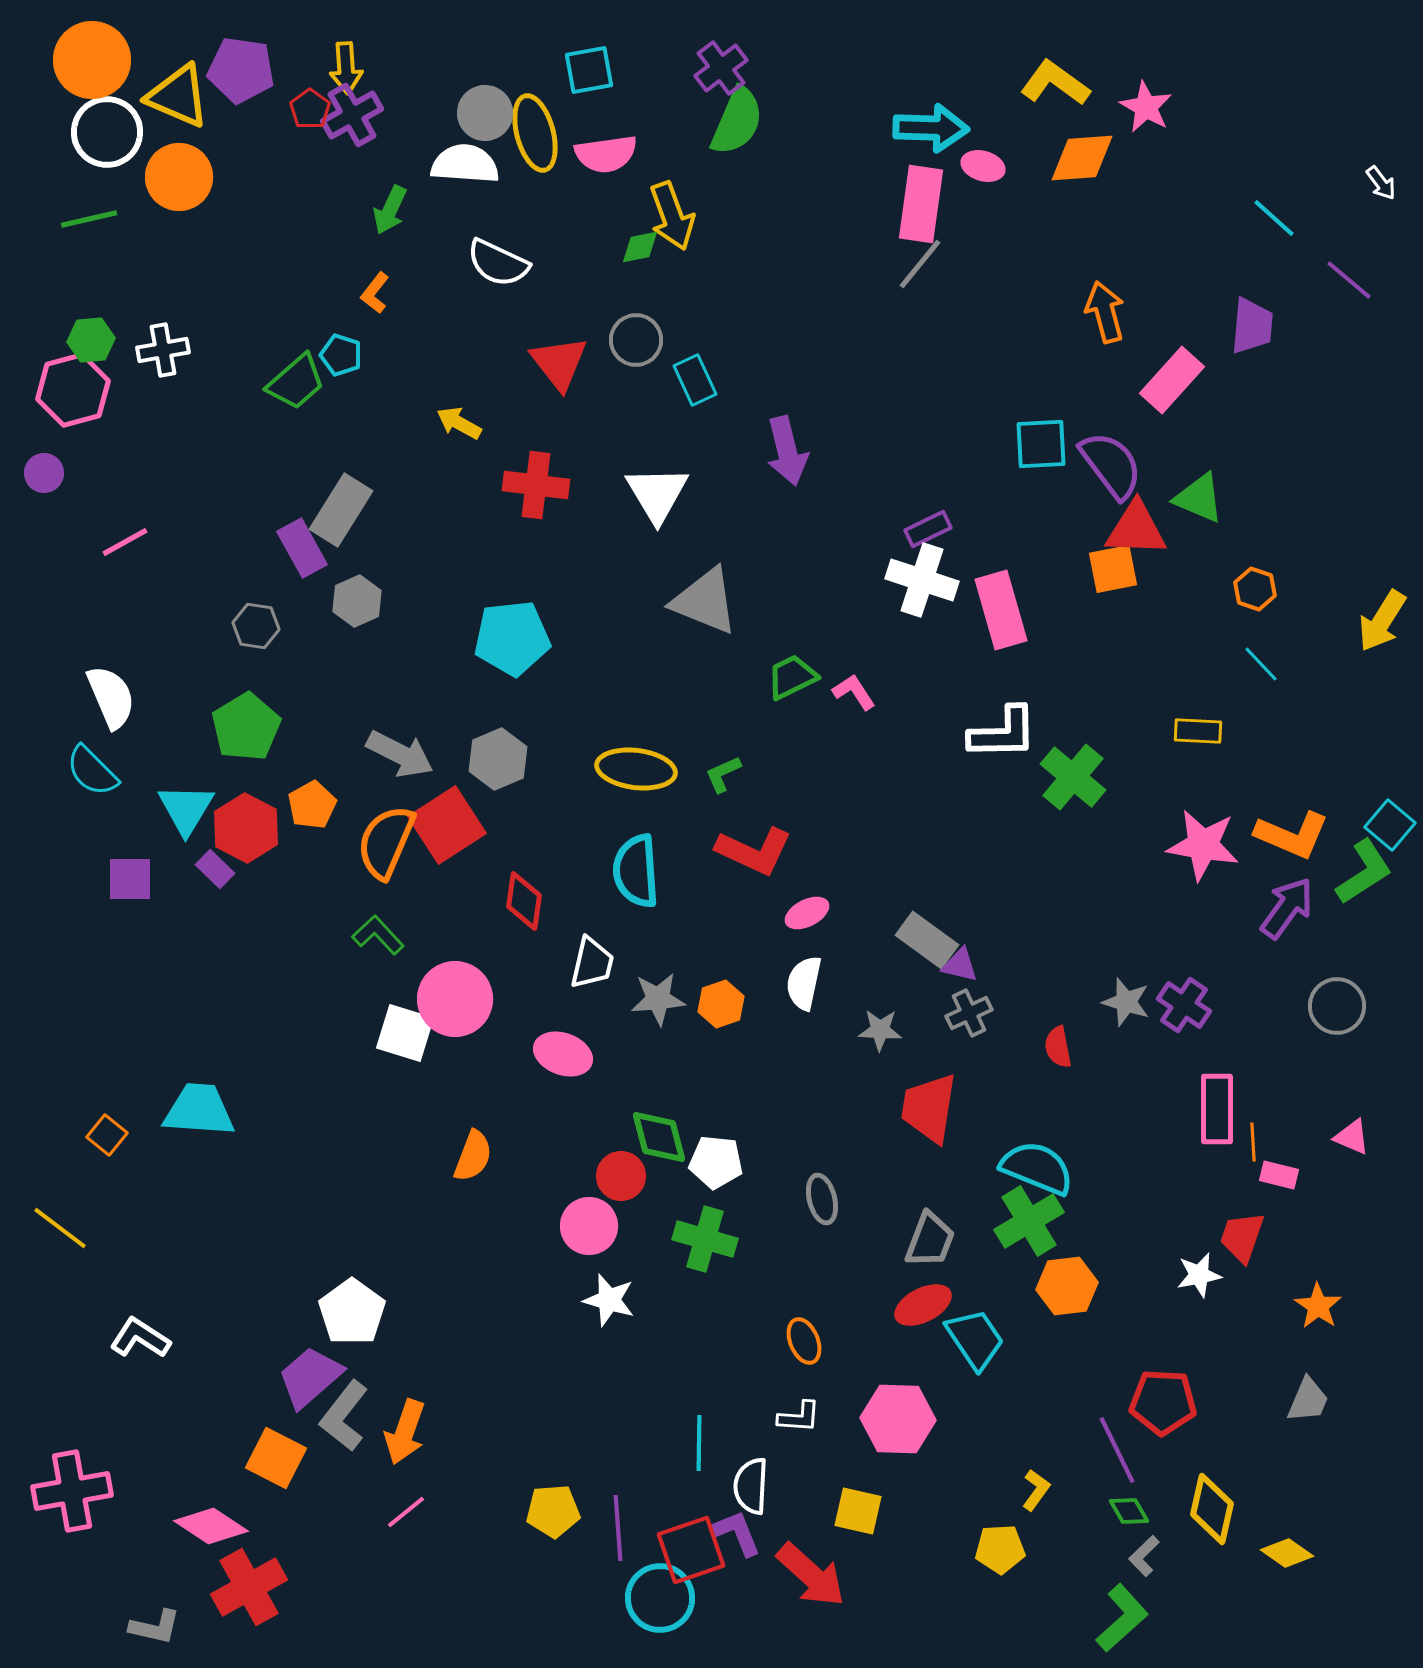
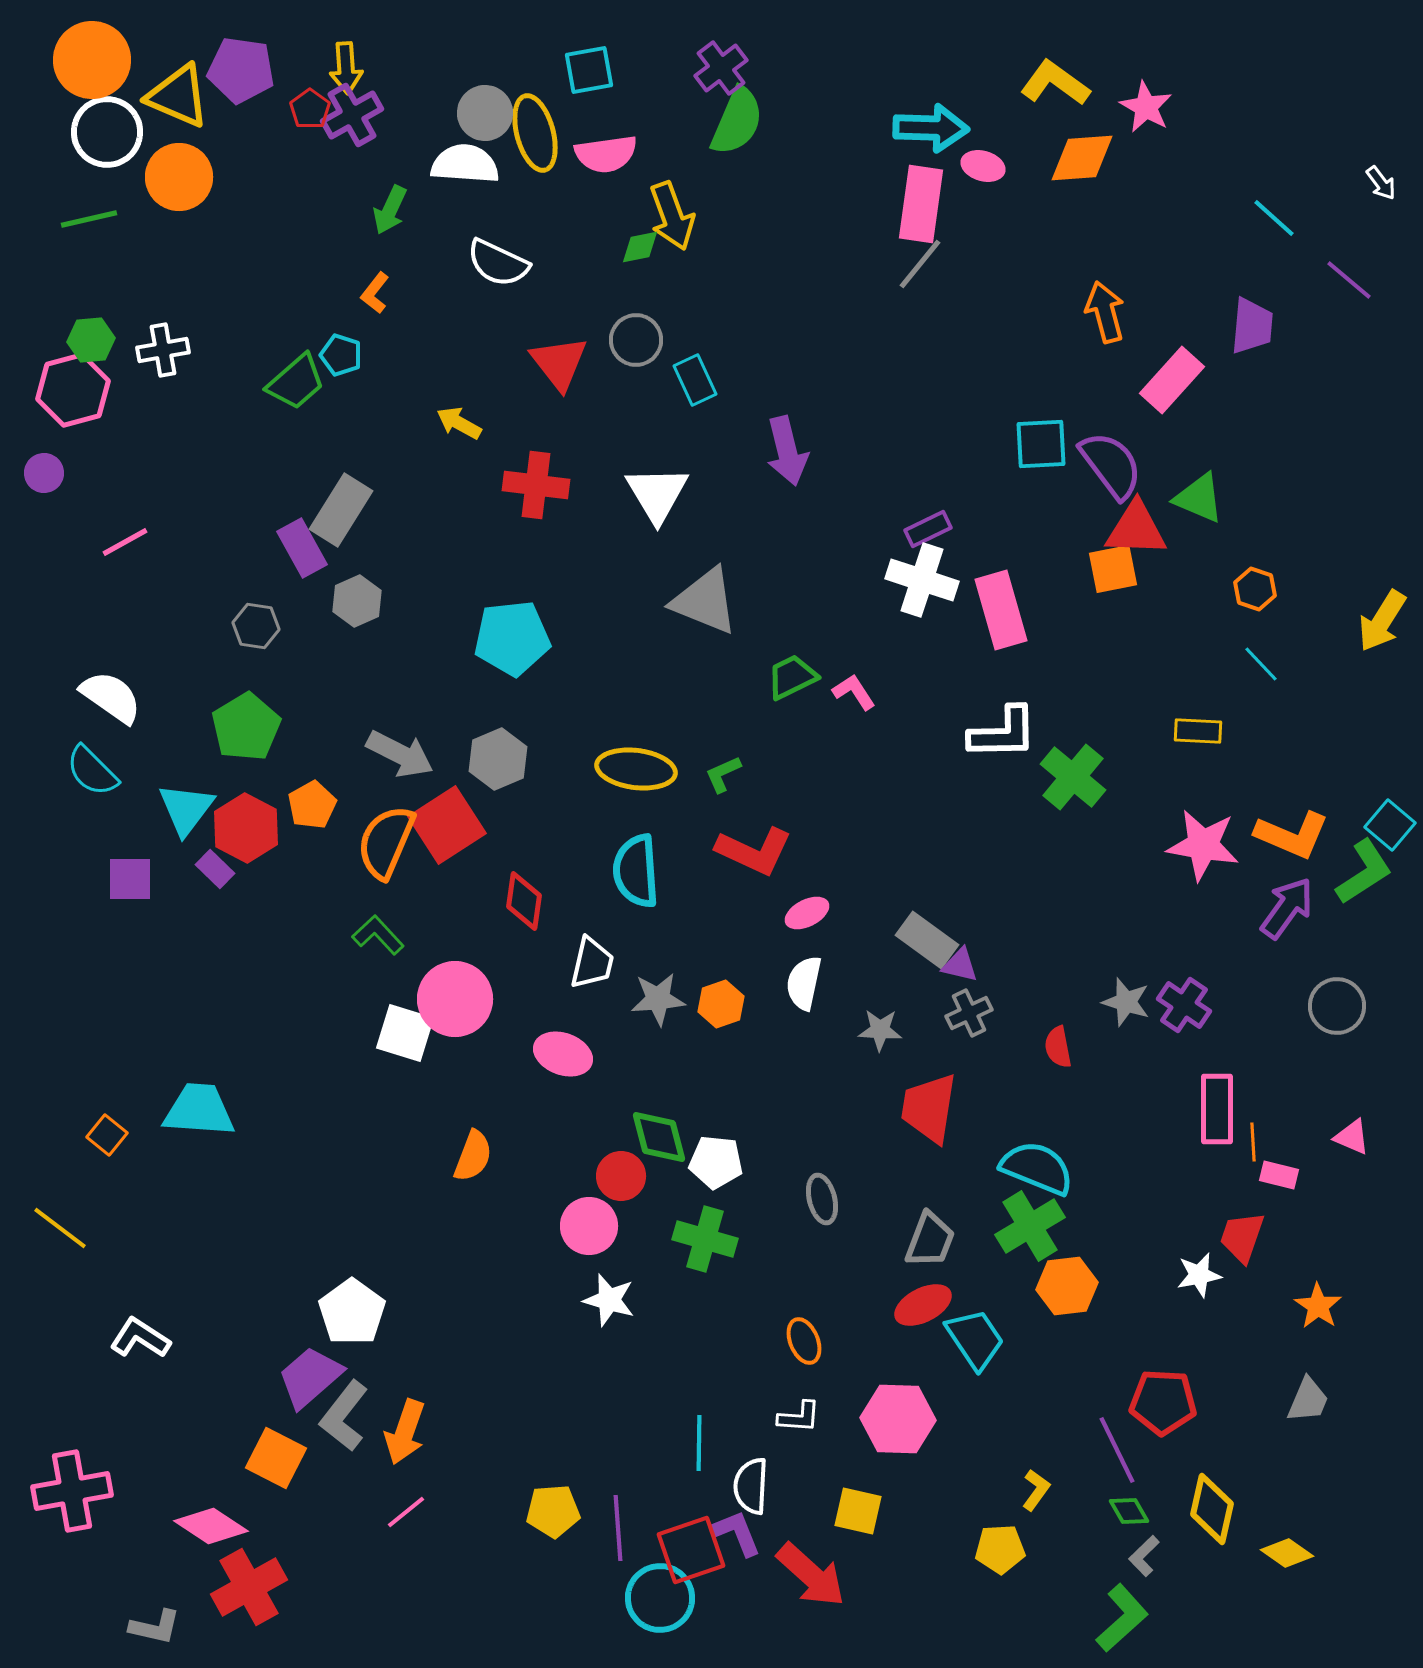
white semicircle at (111, 697): rotated 32 degrees counterclockwise
cyan triangle at (186, 809): rotated 6 degrees clockwise
green cross at (1029, 1221): moved 1 px right, 5 px down
